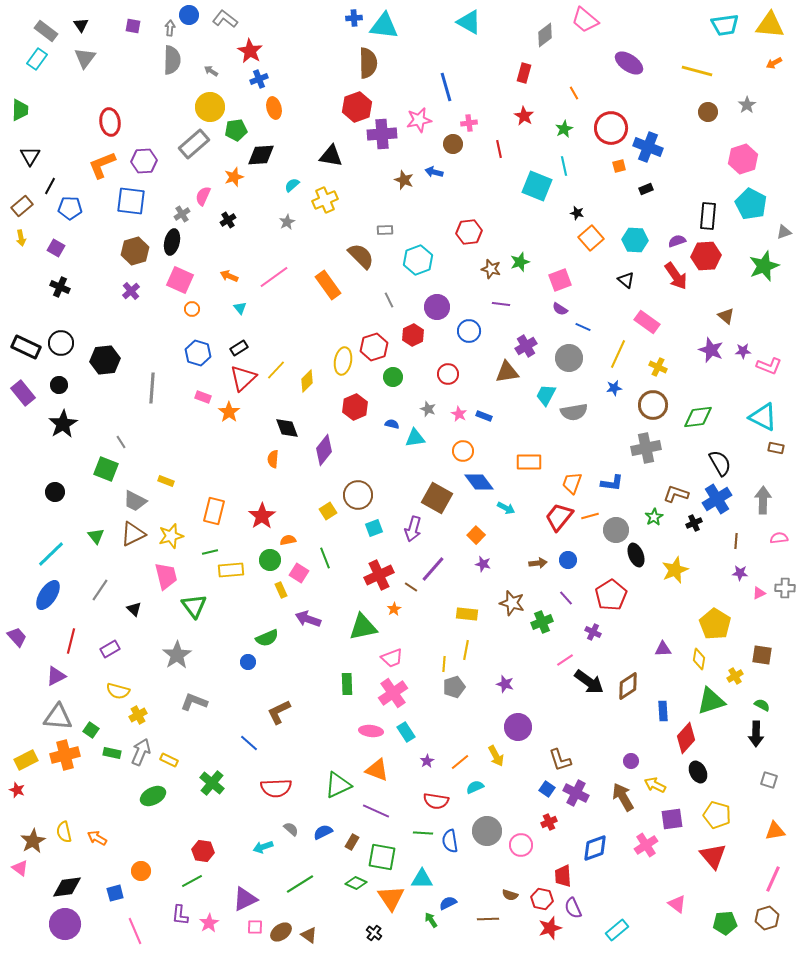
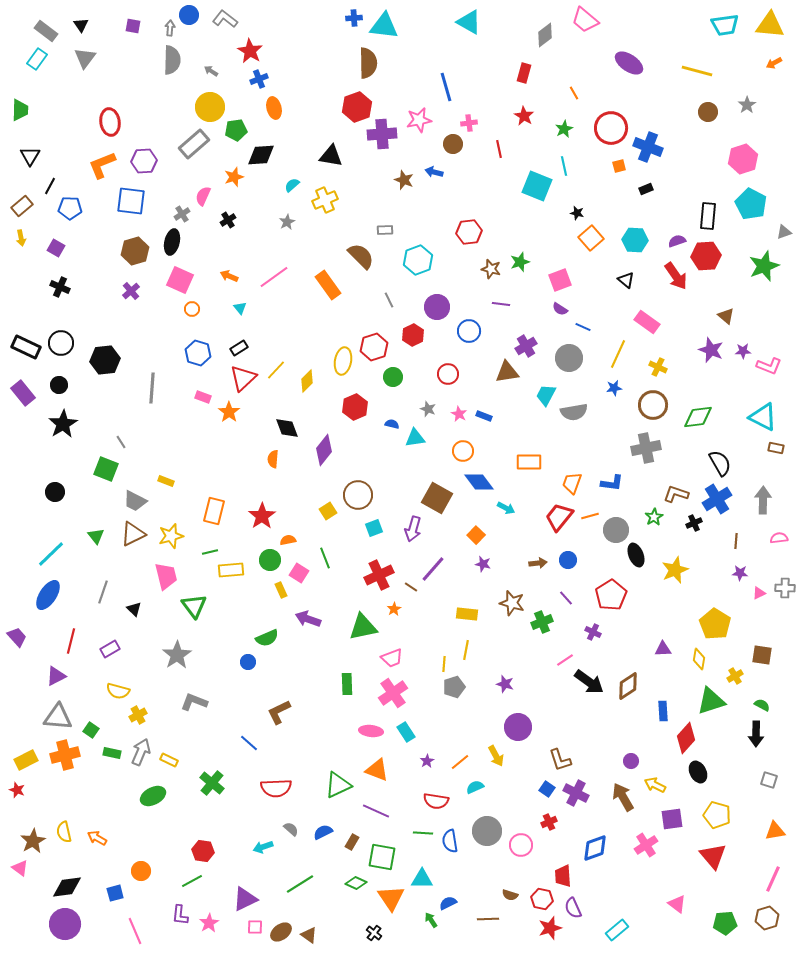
gray line at (100, 590): moved 3 px right, 2 px down; rotated 15 degrees counterclockwise
